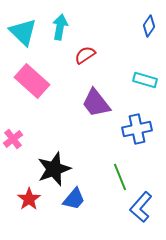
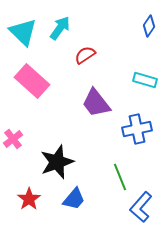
cyan arrow: moved 1 px down; rotated 25 degrees clockwise
black star: moved 3 px right, 7 px up
